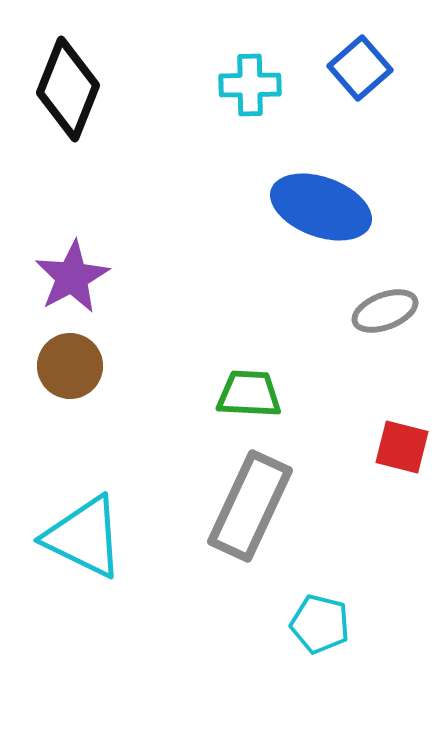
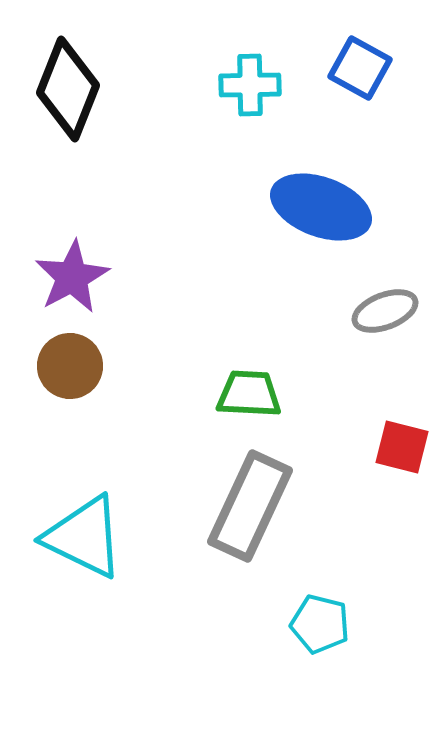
blue square: rotated 20 degrees counterclockwise
